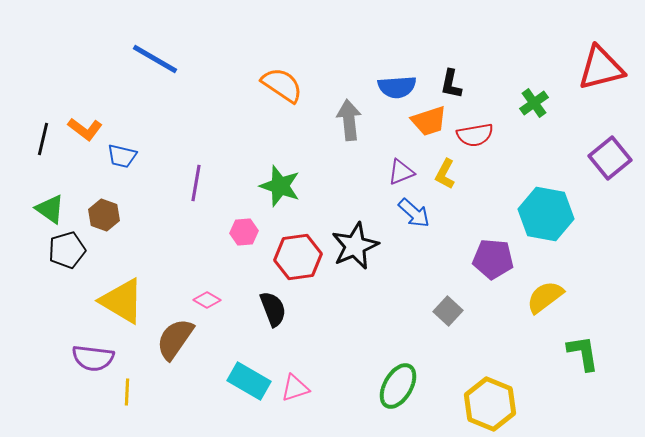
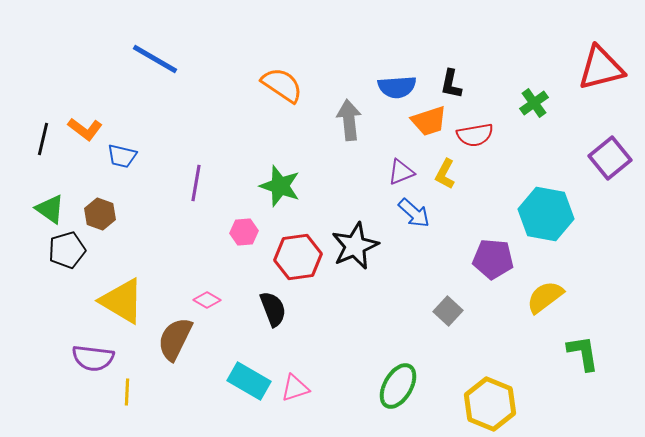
brown hexagon: moved 4 px left, 1 px up
brown semicircle: rotated 9 degrees counterclockwise
